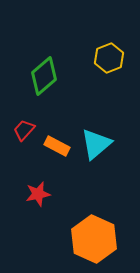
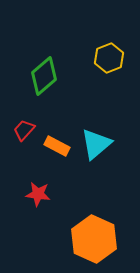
red star: rotated 20 degrees clockwise
